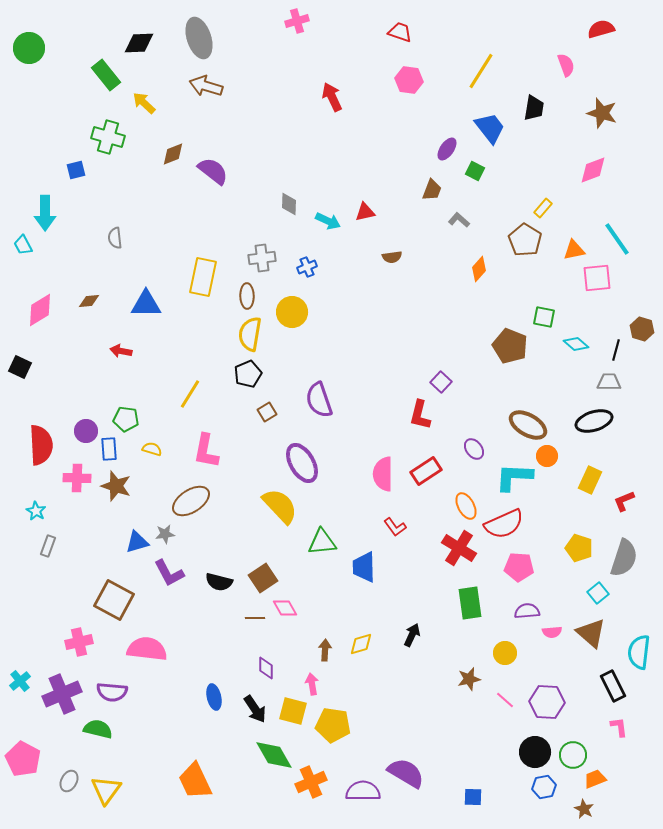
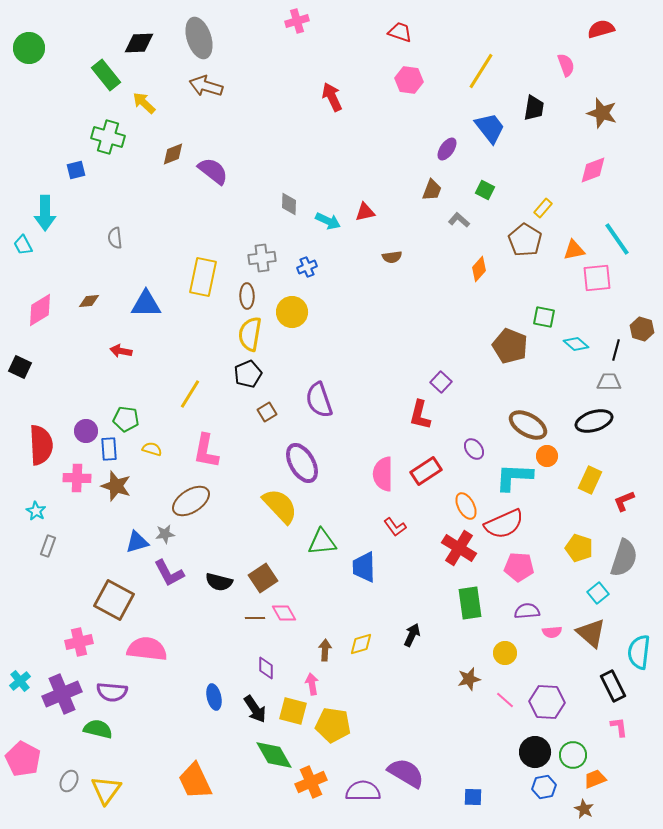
green square at (475, 171): moved 10 px right, 19 px down
pink diamond at (285, 608): moved 1 px left, 5 px down
